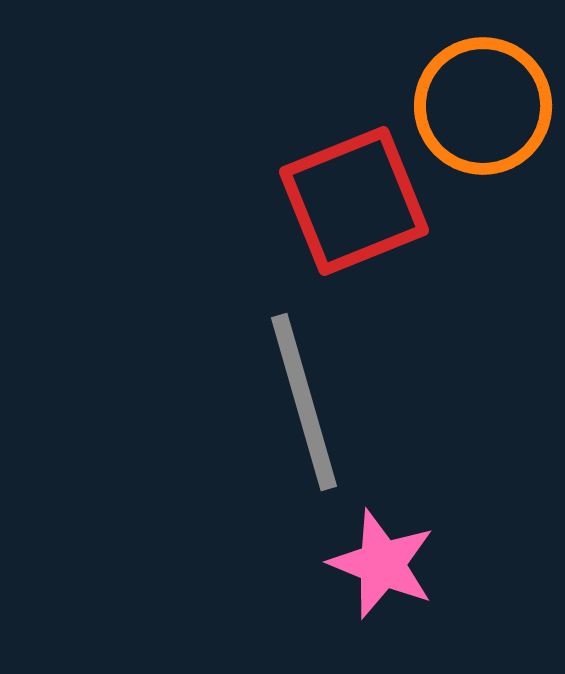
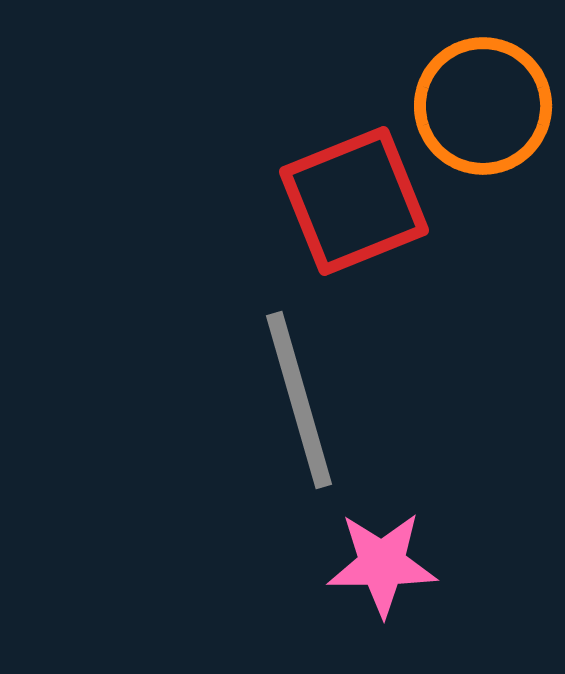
gray line: moved 5 px left, 2 px up
pink star: rotated 22 degrees counterclockwise
